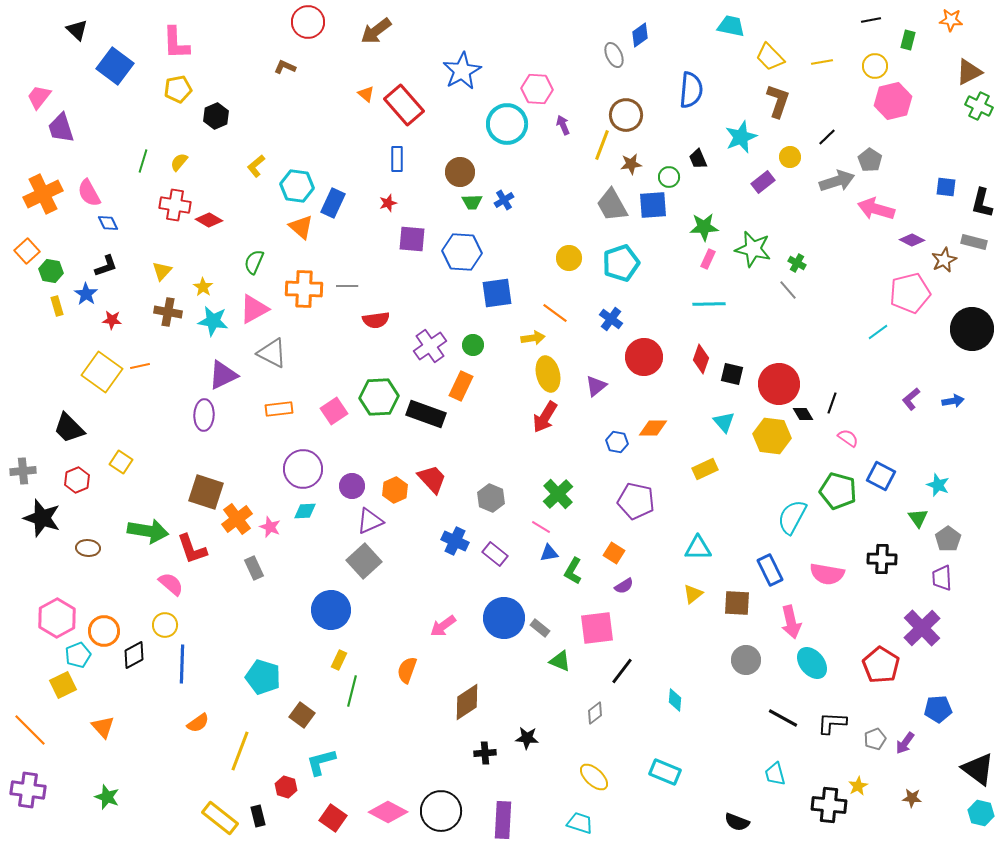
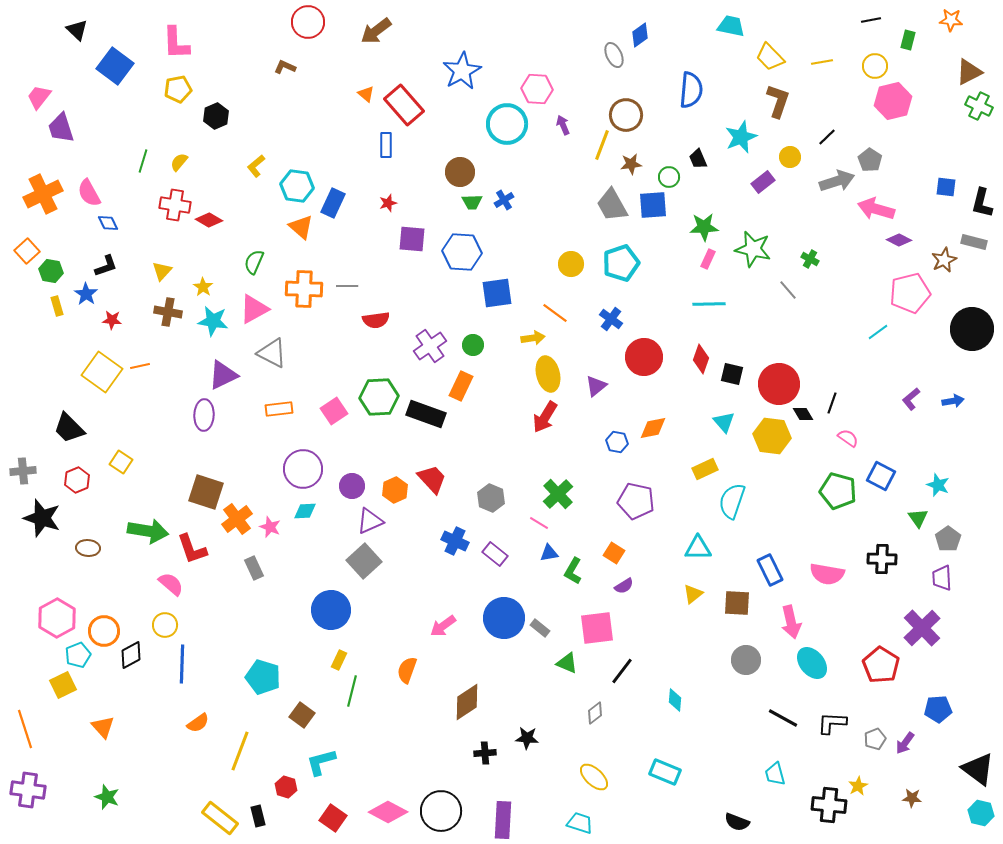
blue rectangle at (397, 159): moved 11 px left, 14 px up
purple diamond at (912, 240): moved 13 px left
yellow circle at (569, 258): moved 2 px right, 6 px down
green cross at (797, 263): moved 13 px right, 4 px up
orange diamond at (653, 428): rotated 12 degrees counterclockwise
cyan semicircle at (792, 517): moved 60 px left, 16 px up; rotated 9 degrees counterclockwise
pink line at (541, 527): moved 2 px left, 4 px up
black diamond at (134, 655): moved 3 px left
green triangle at (560, 661): moved 7 px right, 2 px down
orange line at (30, 730): moved 5 px left, 1 px up; rotated 27 degrees clockwise
